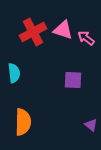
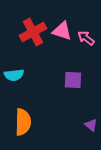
pink triangle: moved 1 px left, 1 px down
cyan semicircle: moved 2 px down; rotated 90 degrees clockwise
